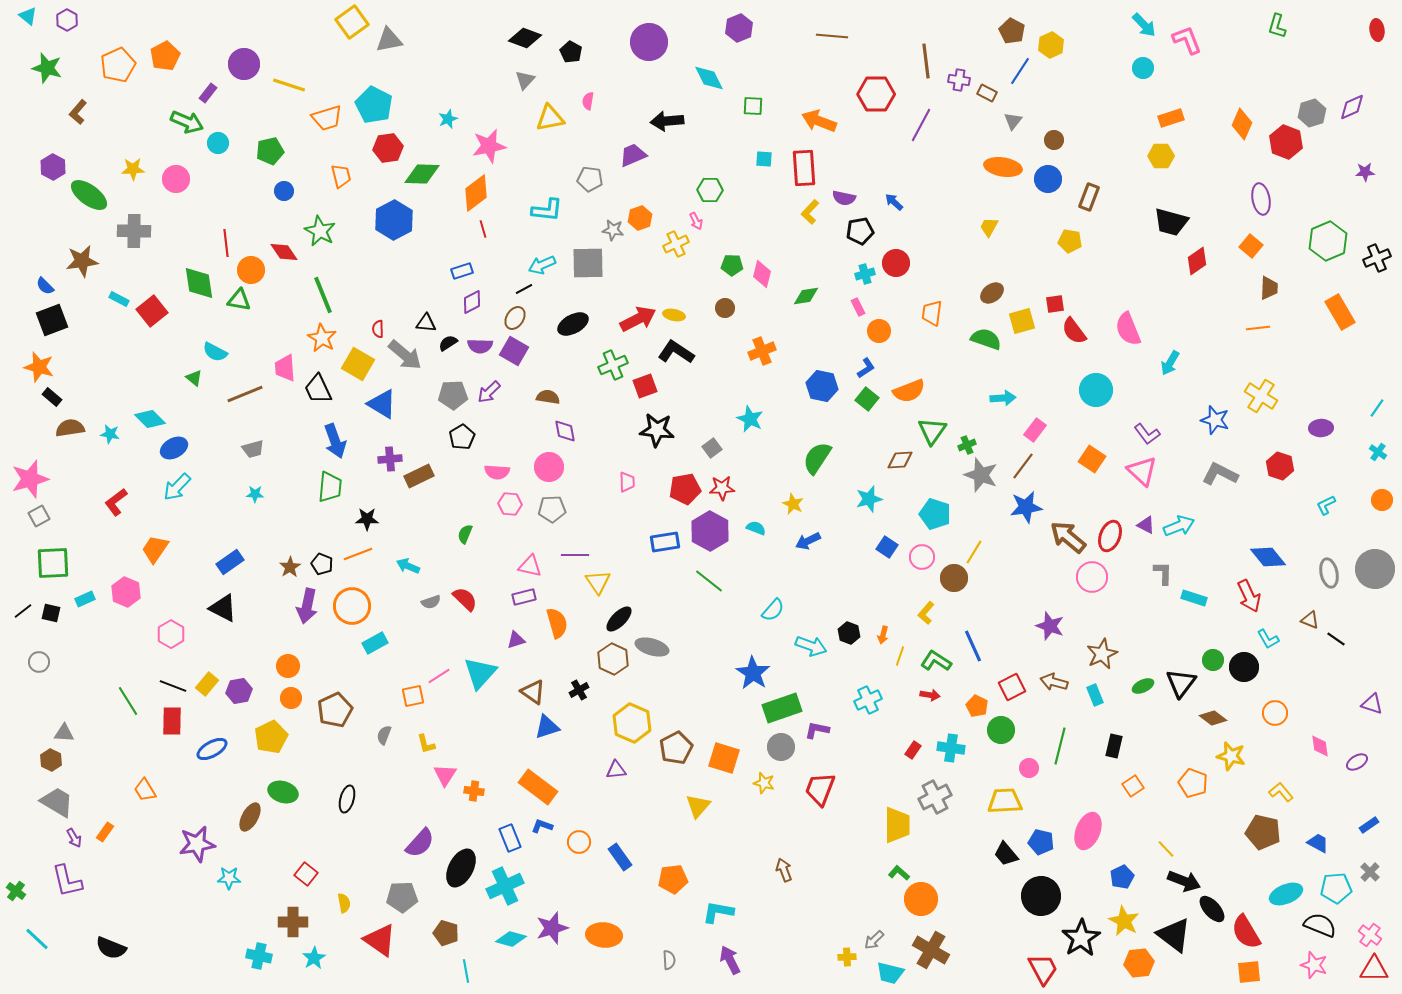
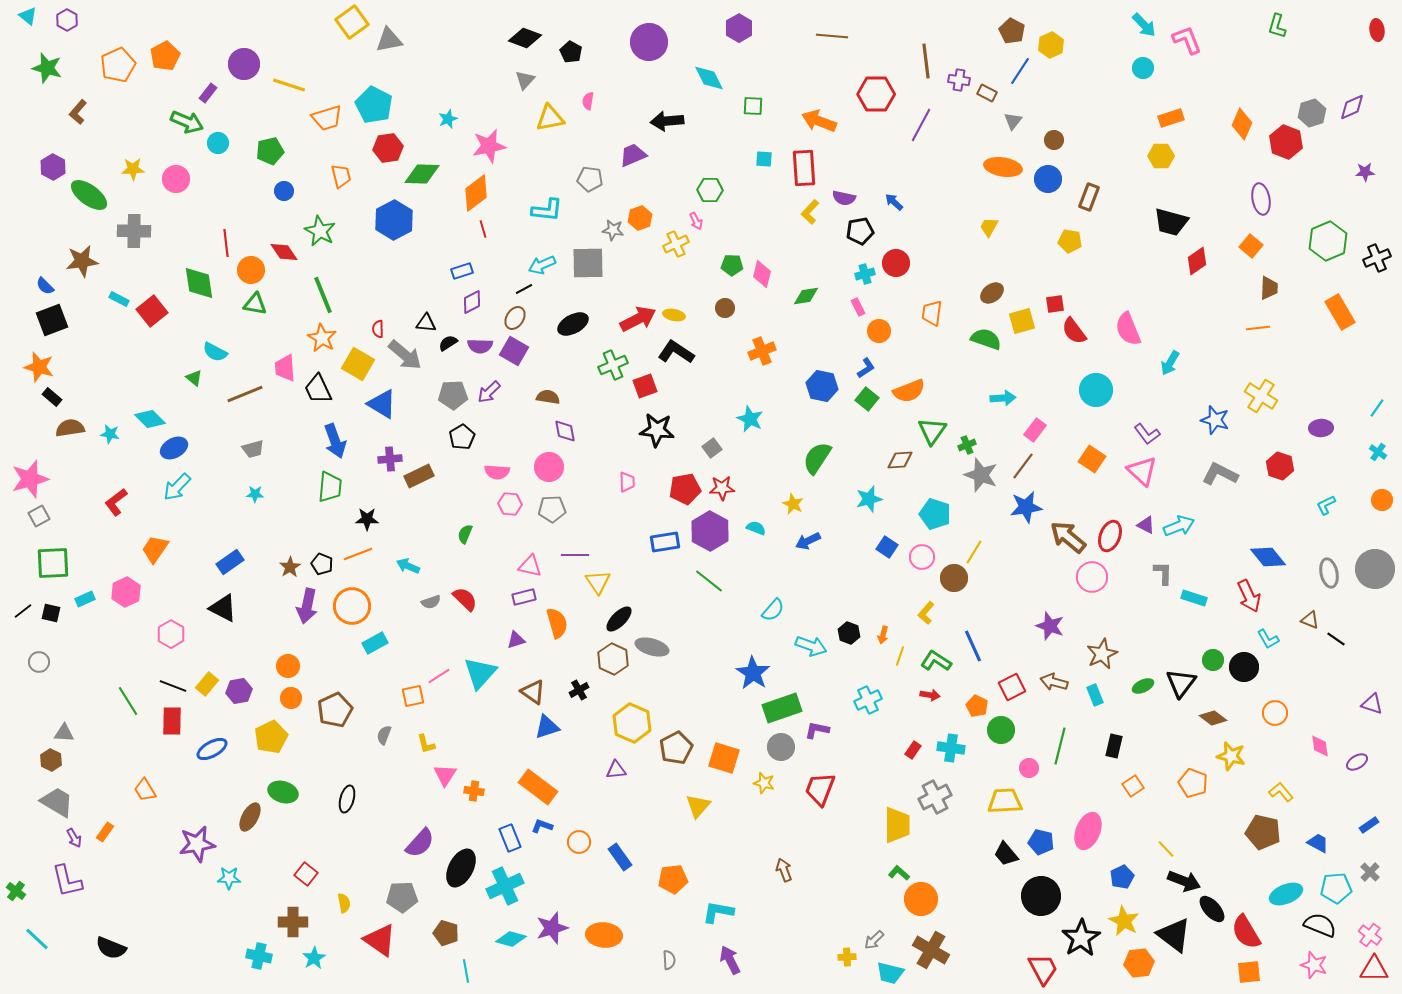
purple hexagon at (739, 28): rotated 8 degrees counterclockwise
green triangle at (239, 300): moved 16 px right, 4 px down
pink hexagon at (126, 592): rotated 12 degrees clockwise
